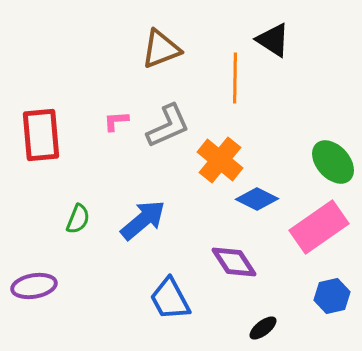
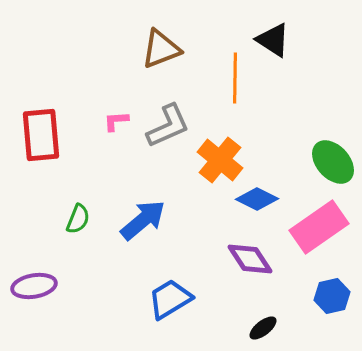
purple diamond: moved 16 px right, 3 px up
blue trapezoid: rotated 87 degrees clockwise
